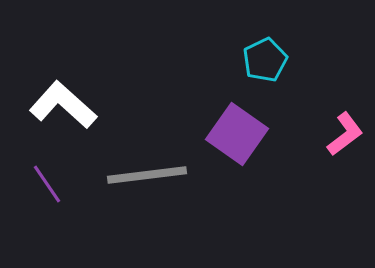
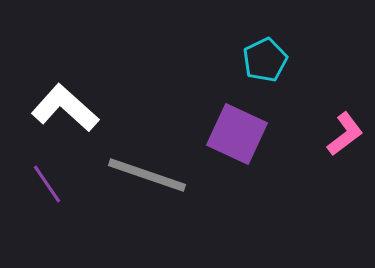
white L-shape: moved 2 px right, 3 px down
purple square: rotated 10 degrees counterclockwise
gray line: rotated 26 degrees clockwise
